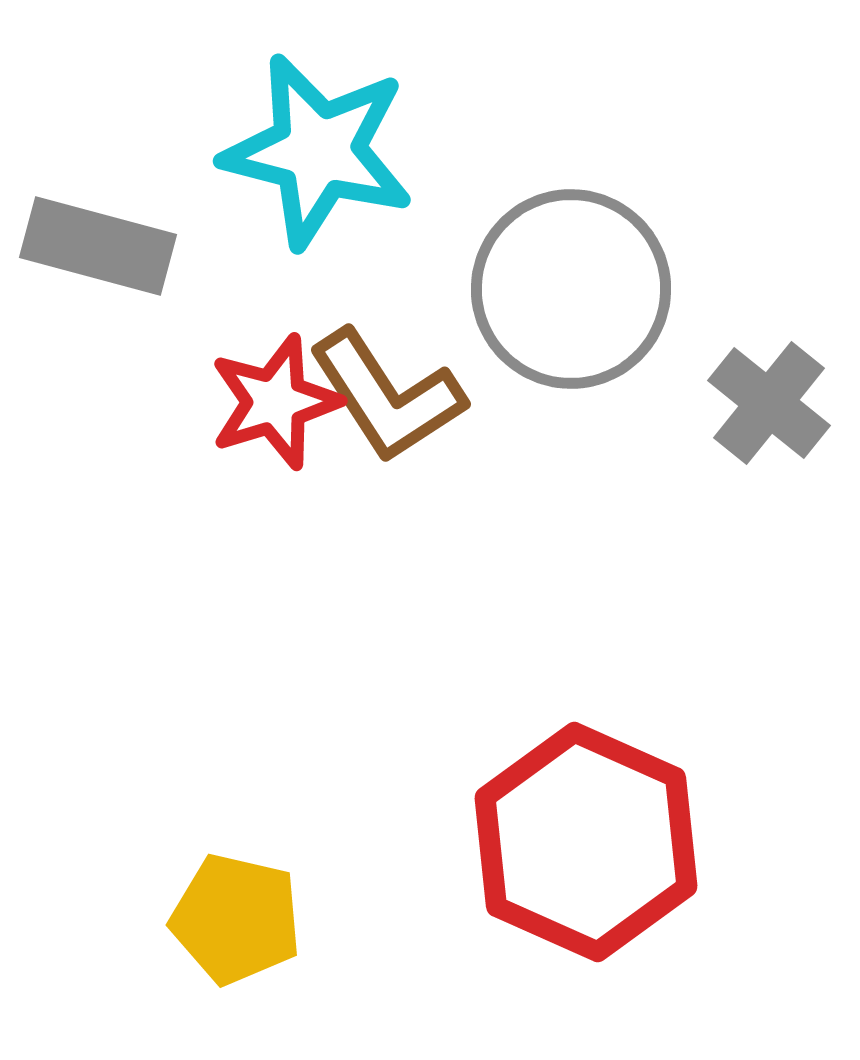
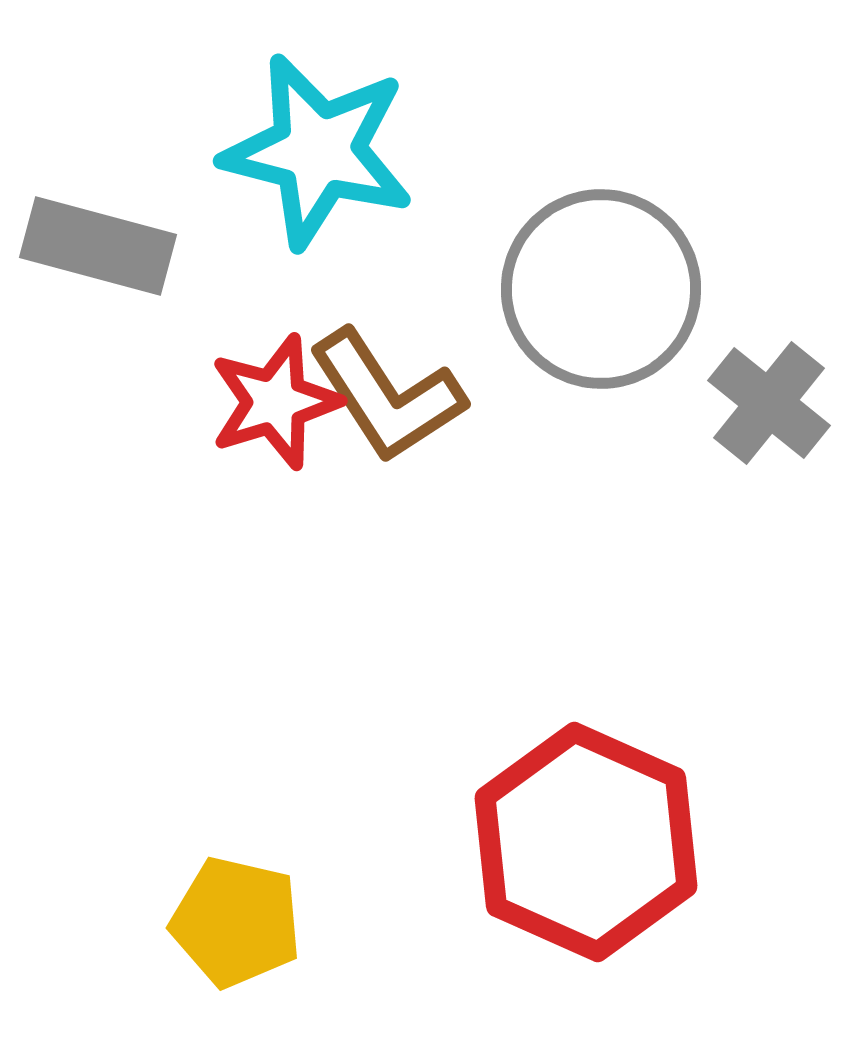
gray circle: moved 30 px right
yellow pentagon: moved 3 px down
